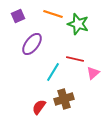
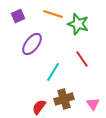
red line: moved 7 px right; rotated 42 degrees clockwise
pink triangle: moved 31 px down; rotated 24 degrees counterclockwise
